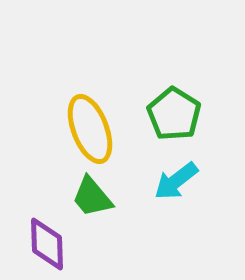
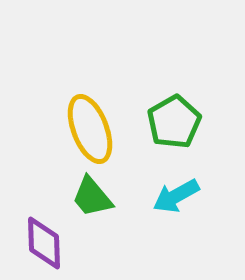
green pentagon: moved 8 px down; rotated 10 degrees clockwise
cyan arrow: moved 15 px down; rotated 9 degrees clockwise
purple diamond: moved 3 px left, 1 px up
